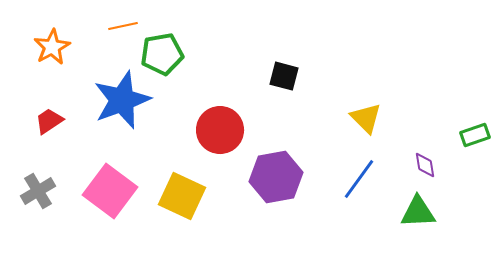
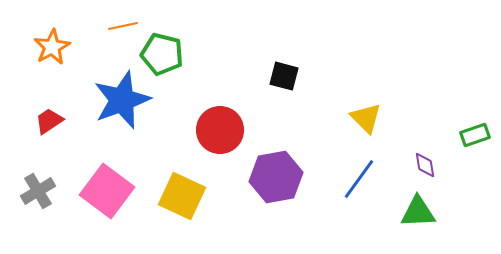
green pentagon: rotated 24 degrees clockwise
pink square: moved 3 px left
